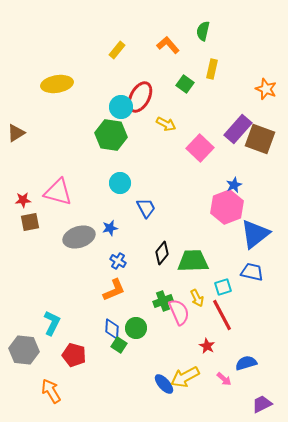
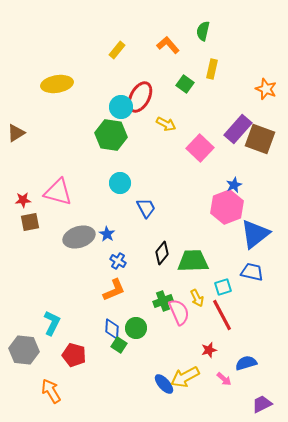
blue star at (110, 228): moved 3 px left, 6 px down; rotated 28 degrees counterclockwise
red star at (207, 346): moved 2 px right, 4 px down; rotated 28 degrees clockwise
